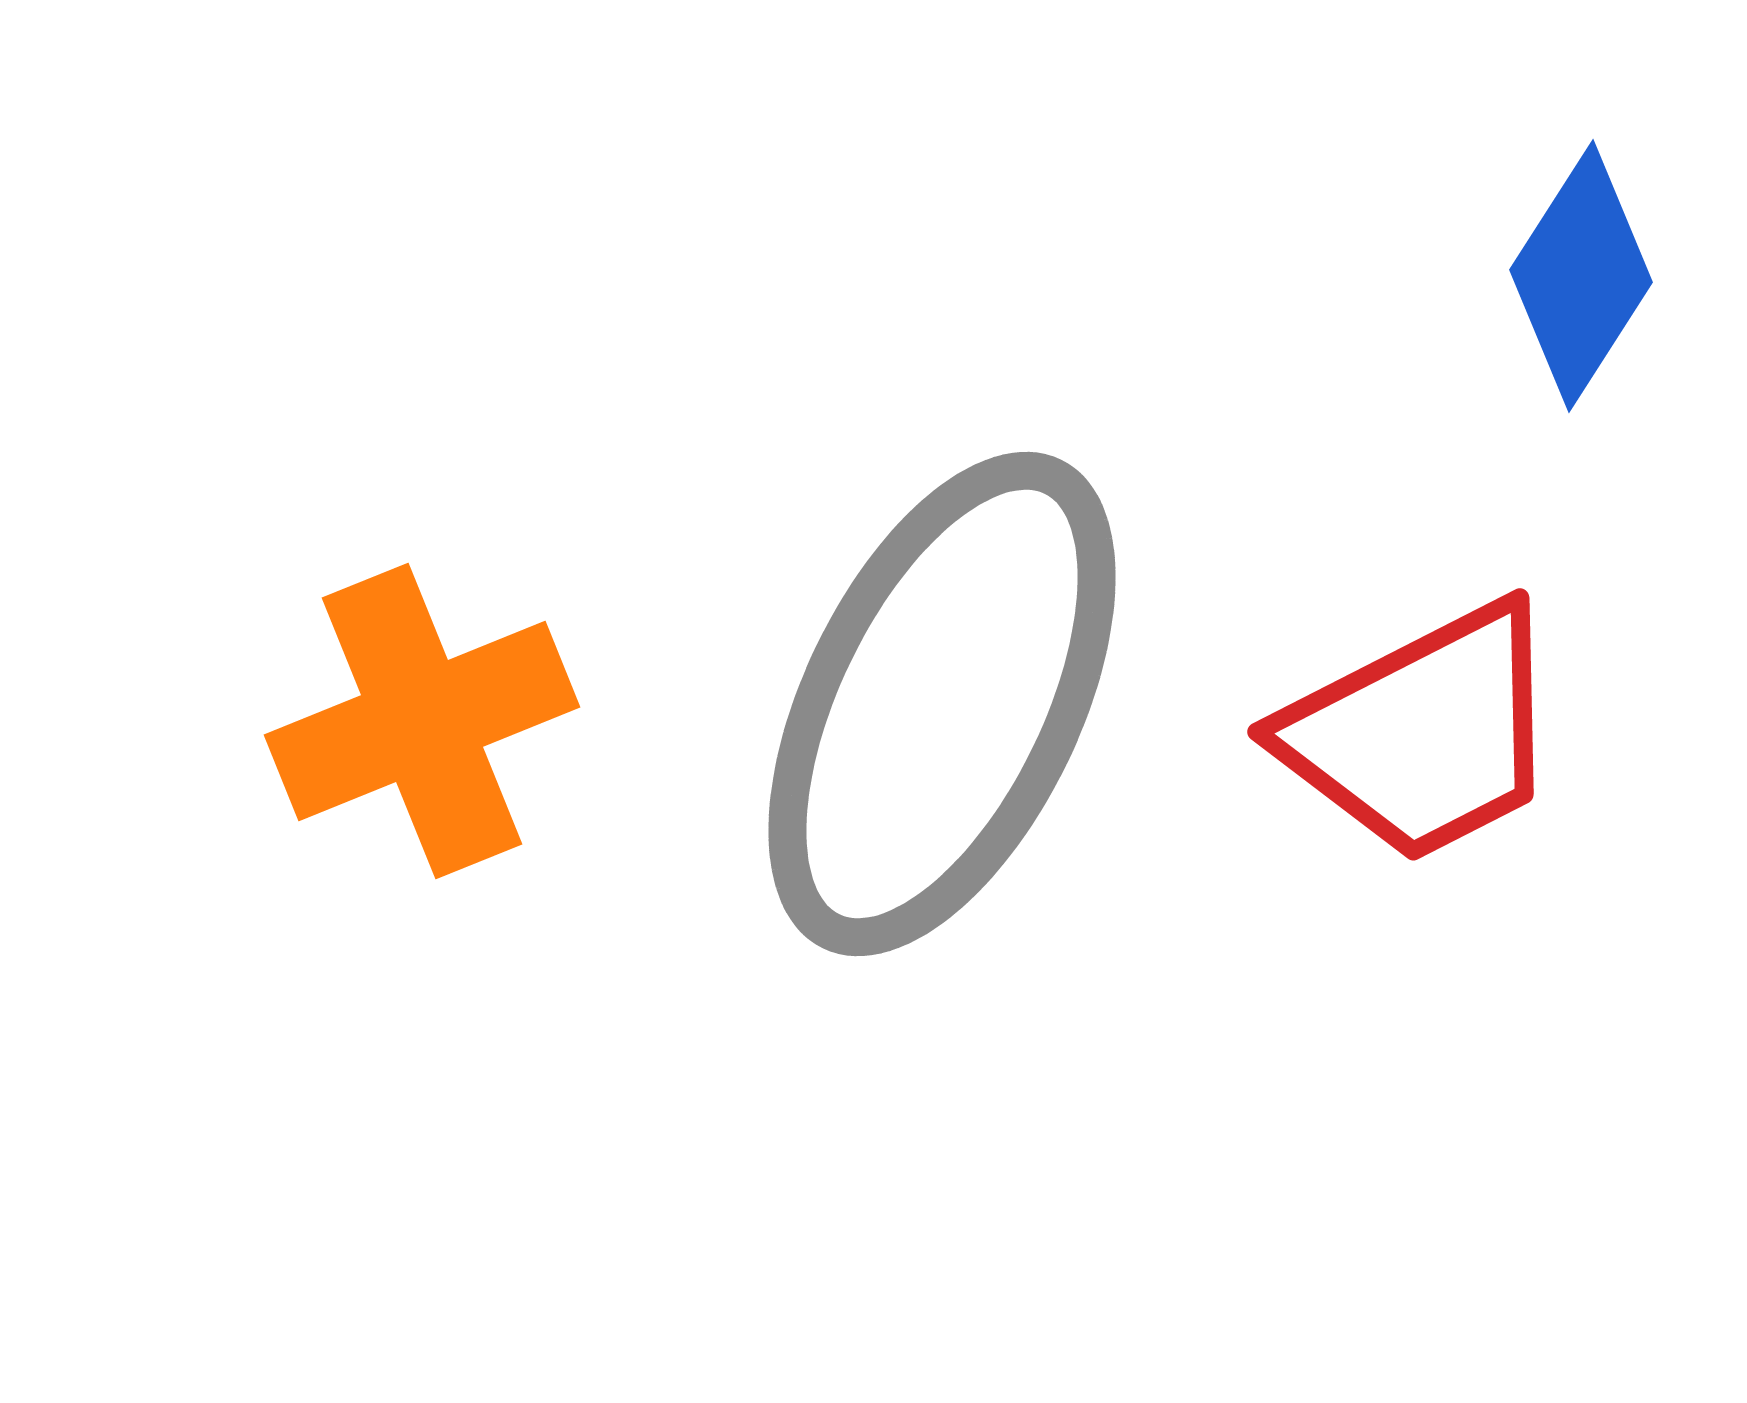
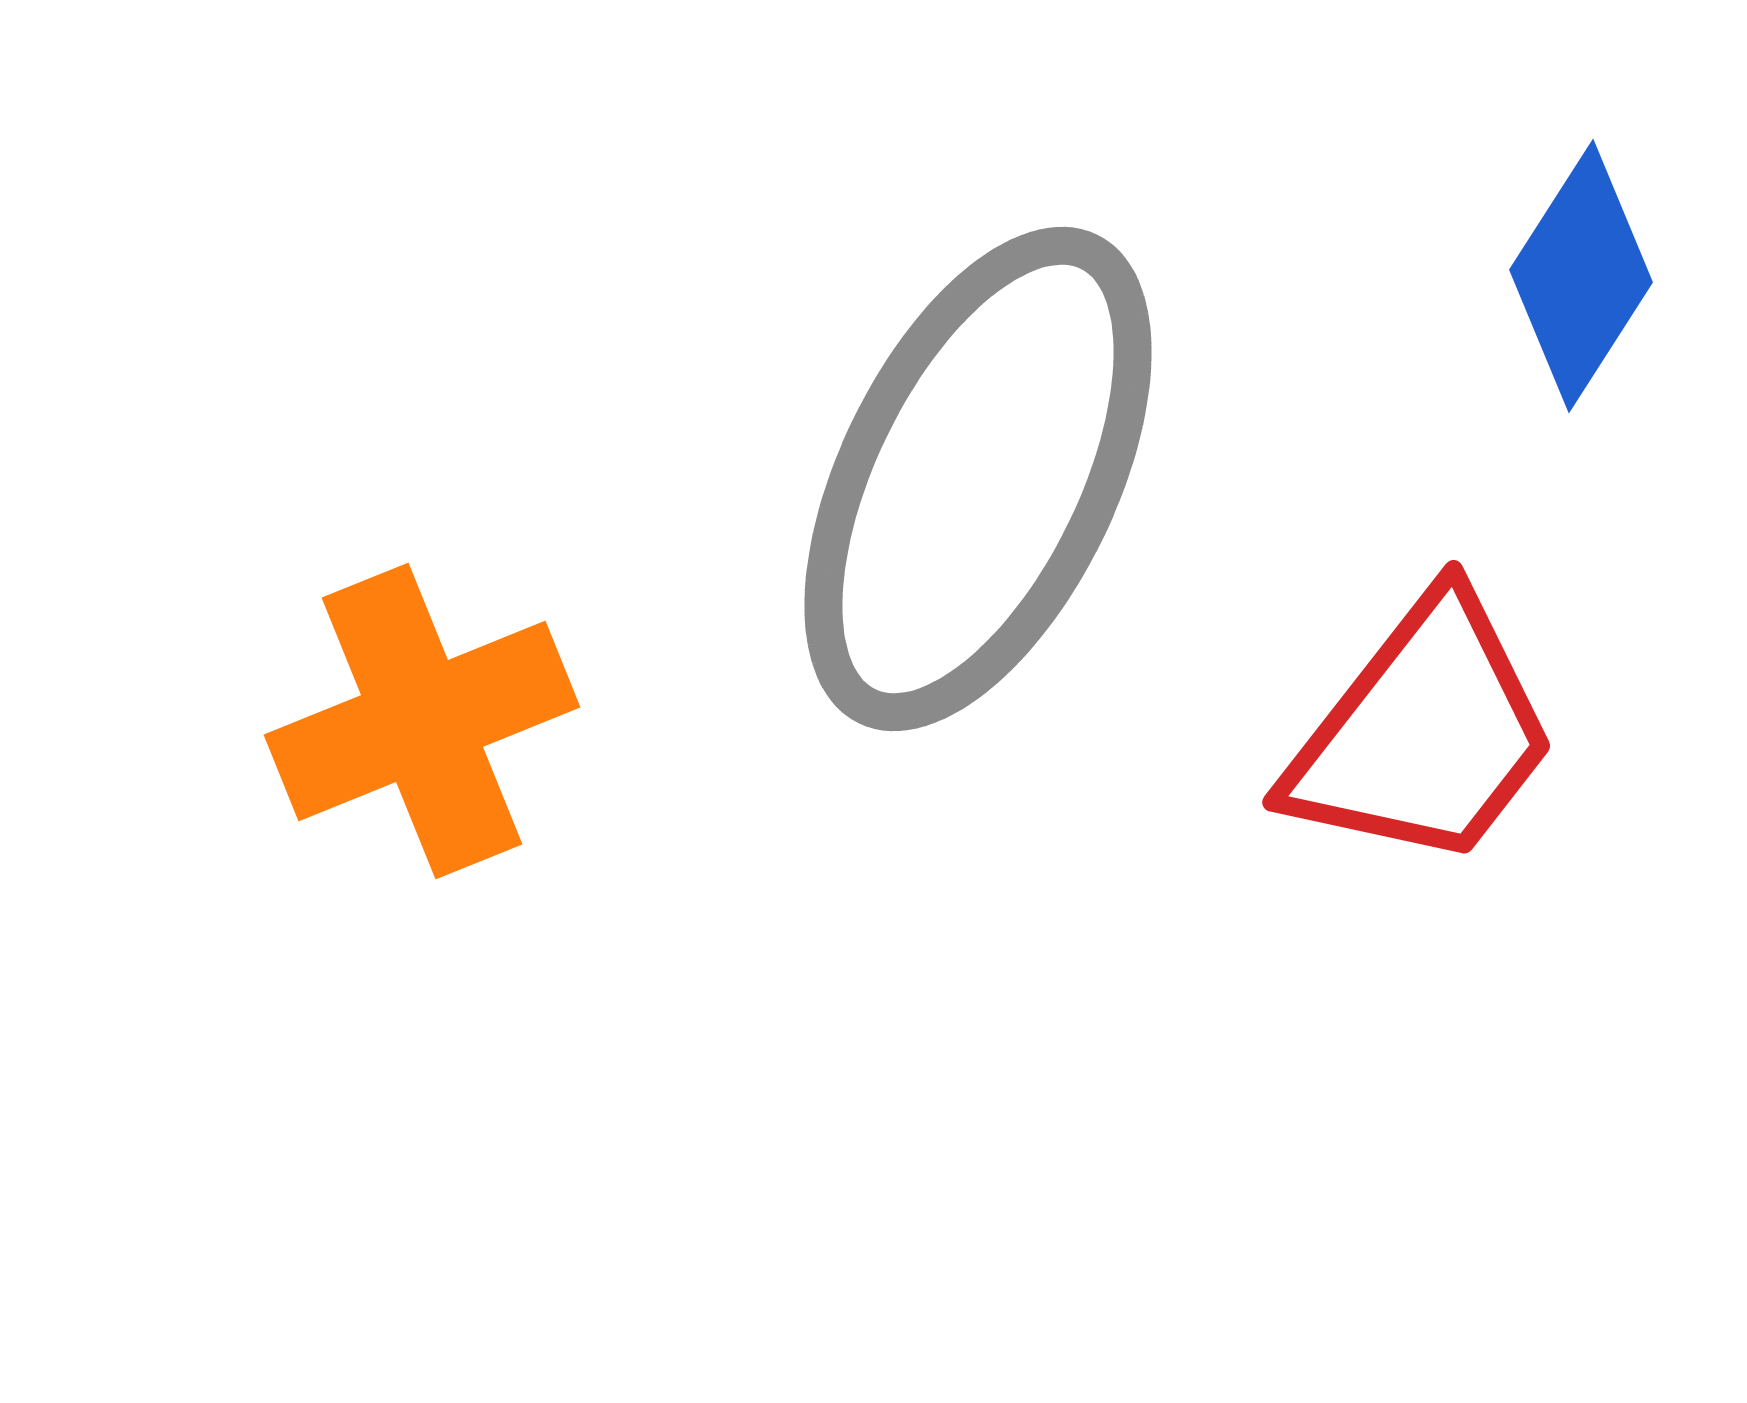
gray ellipse: moved 36 px right, 225 px up
red trapezoid: rotated 25 degrees counterclockwise
